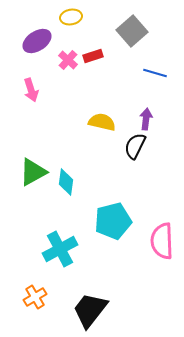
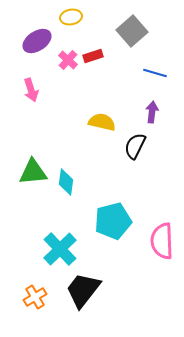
purple arrow: moved 6 px right, 7 px up
green triangle: rotated 24 degrees clockwise
cyan cross: rotated 16 degrees counterclockwise
black trapezoid: moved 7 px left, 20 px up
